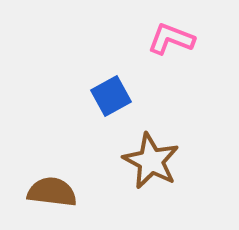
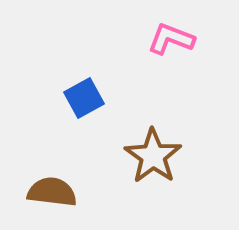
blue square: moved 27 px left, 2 px down
brown star: moved 2 px right, 5 px up; rotated 8 degrees clockwise
